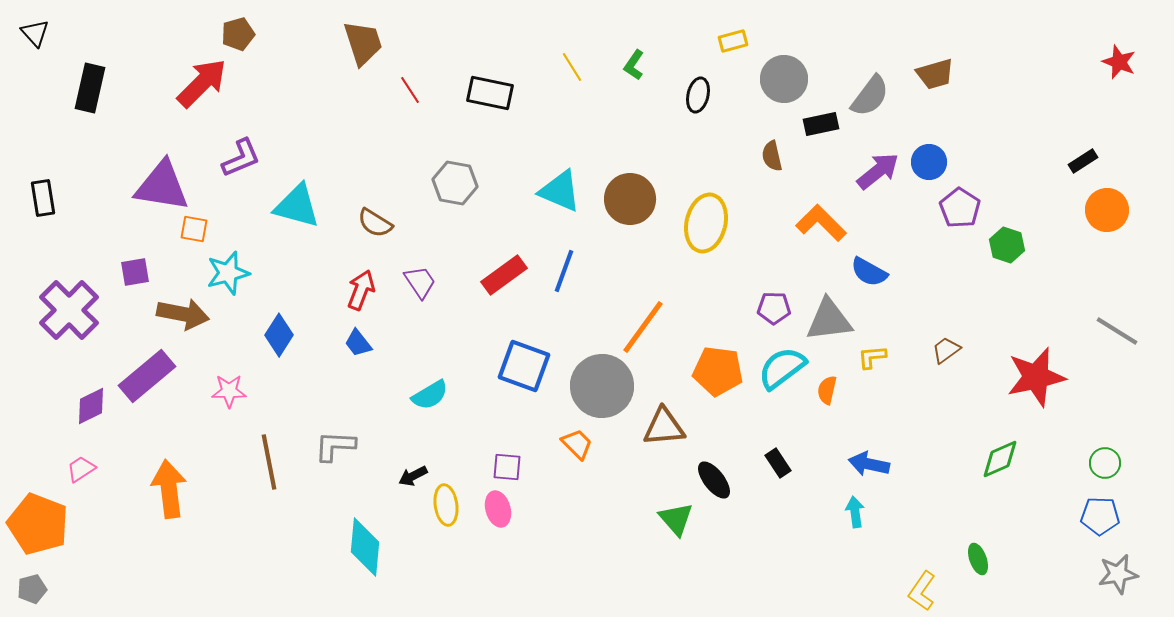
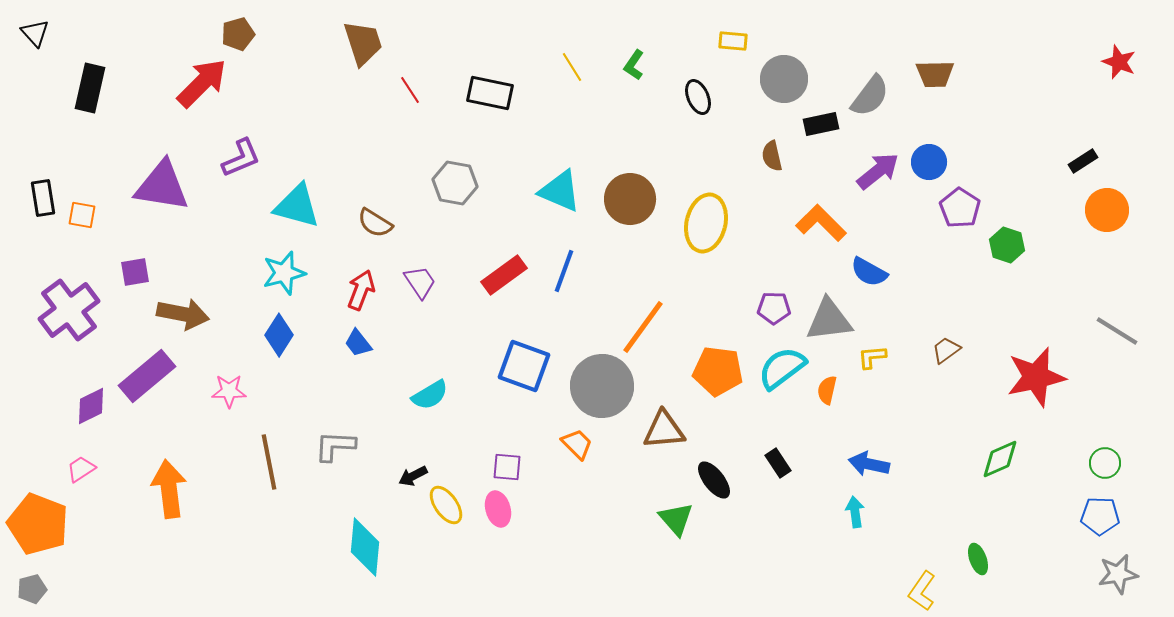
yellow rectangle at (733, 41): rotated 20 degrees clockwise
brown trapezoid at (935, 74): rotated 15 degrees clockwise
black ellipse at (698, 95): moved 2 px down; rotated 36 degrees counterclockwise
orange square at (194, 229): moved 112 px left, 14 px up
cyan star at (228, 273): moved 56 px right
purple cross at (69, 310): rotated 8 degrees clockwise
brown triangle at (664, 427): moved 3 px down
yellow ellipse at (446, 505): rotated 27 degrees counterclockwise
